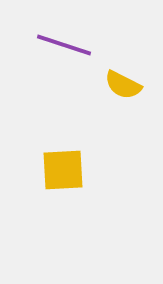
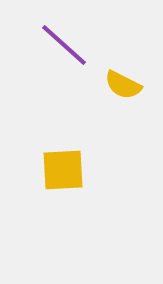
purple line: rotated 24 degrees clockwise
